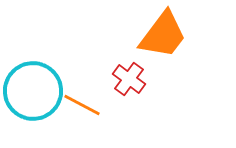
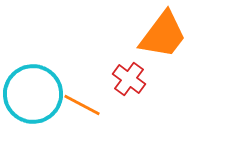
cyan circle: moved 3 px down
